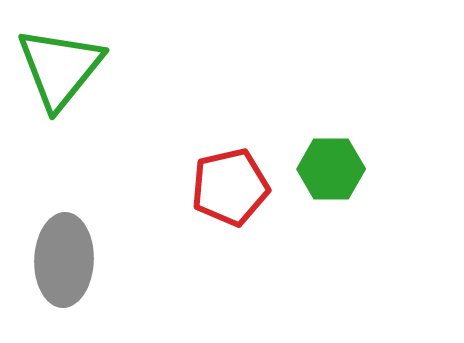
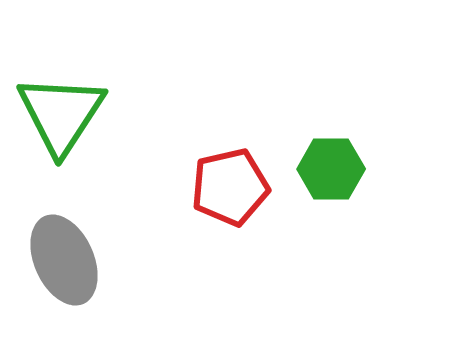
green triangle: moved 1 px right, 46 px down; rotated 6 degrees counterclockwise
gray ellipse: rotated 26 degrees counterclockwise
